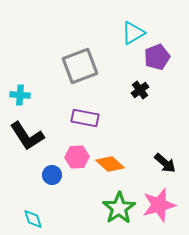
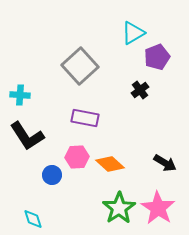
gray square: rotated 21 degrees counterclockwise
black arrow: rotated 10 degrees counterclockwise
pink star: moved 1 px left, 3 px down; rotated 24 degrees counterclockwise
